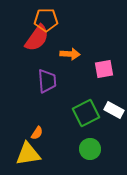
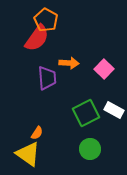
orange pentagon: rotated 30 degrees clockwise
orange arrow: moved 1 px left, 9 px down
pink square: rotated 36 degrees counterclockwise
purple trapezoid: moved 3 px up
yellow triangle: rotated 44 degrees clockwise
